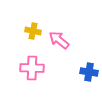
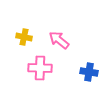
yellow cross: moved 9 px left, 6 px down
pink cross: moved 8 px right
